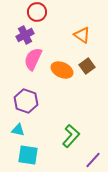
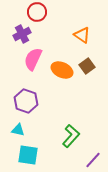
purple cross: moved 3 px left, 1 px up
